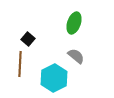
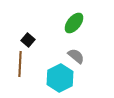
green ellipse: rotated 20 degrees clockwise
black square: moved 1 px down
cyan hexagon: moved 6 px right
